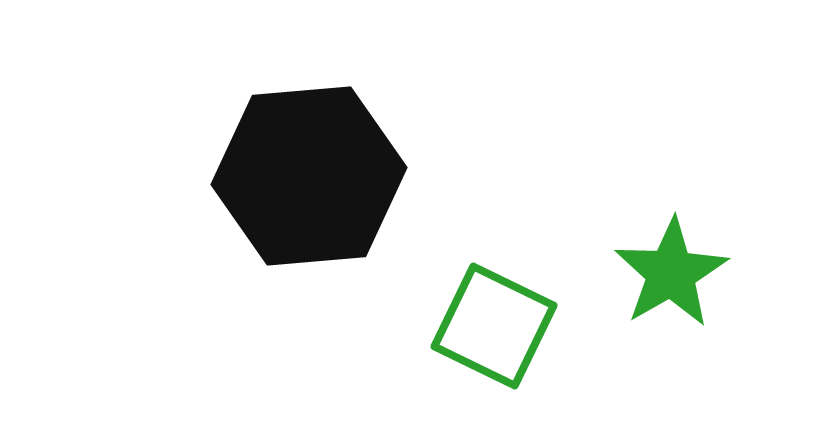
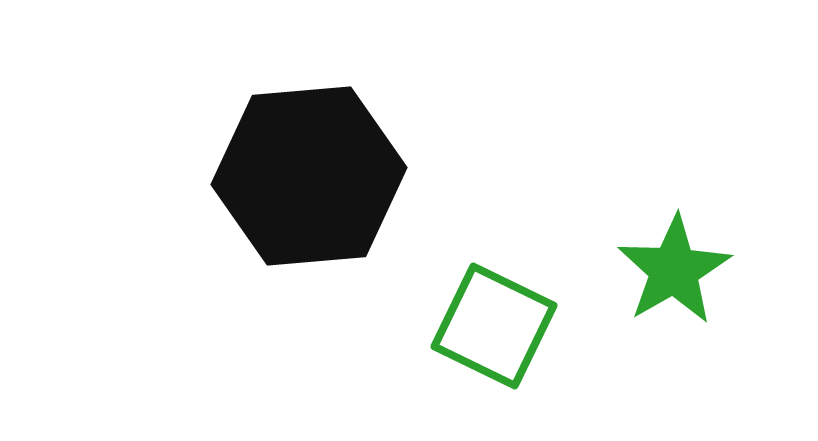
green star: moved 3 px right, 3 px up
